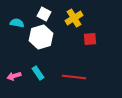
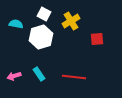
yellow cross: moved 3 px left, 3 px down
cyan semicircle: moved 1 px left, 1 px down
red square: moved 7 px right
cyan rectangle: moved 1 px right, 1 px down
